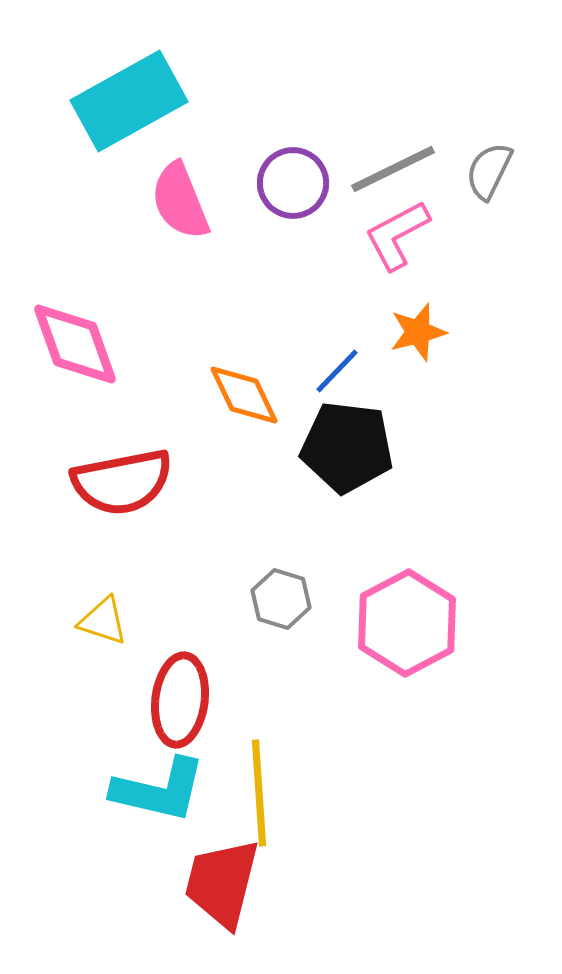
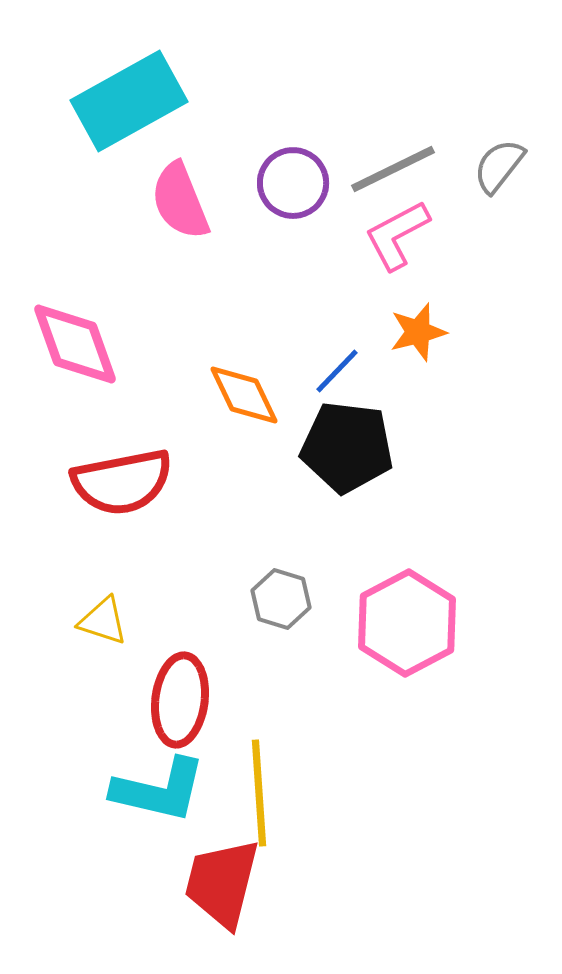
gray semicircle: moved 10 px right, 5 px up; rotated 12 degrees clockwise
